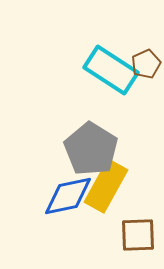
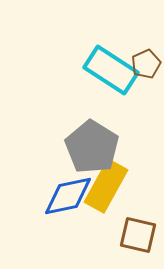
gray pentagon: moved 1 px right, 2 px up
brown square: rotated 15 degrees clockwise
